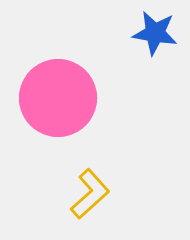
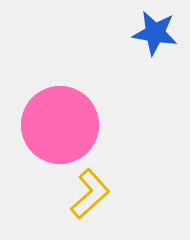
pink circle: moved 2 px right, 27 px down
